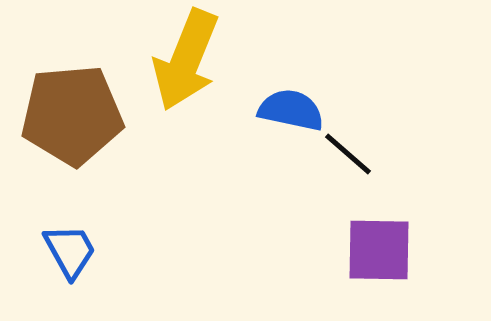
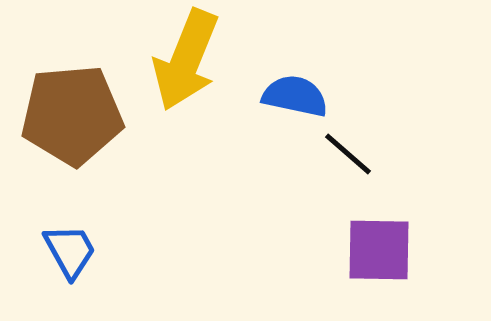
blue semicircle: moved 4 px right, 14 px up
